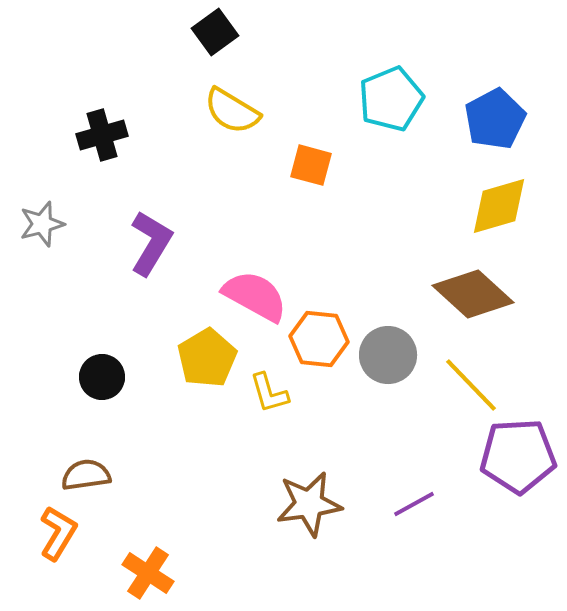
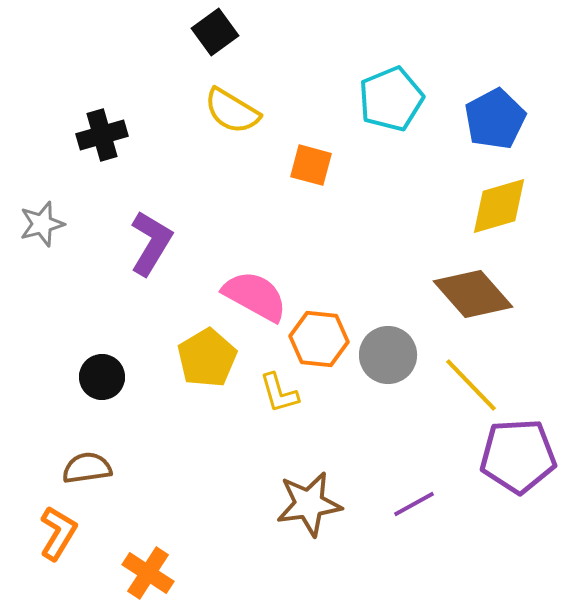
brown diamond: rotated 6 degrees clockwise
yellow L-shape: moved 10 px right
brown semicircle: moved 1 px right, 7 px up
